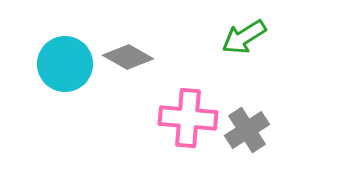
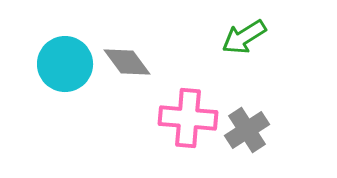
gray diamond: moved 1 px left, 5 px down; rotated 24 degrees clockwise
